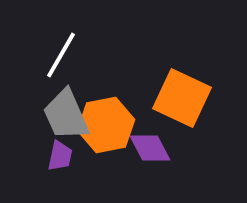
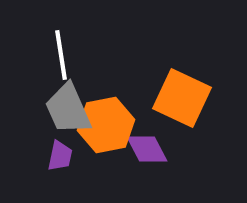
white line: rotated 39 degrees counterclockwise
gray trapezoid: moved 2 px right, 6 px up
purple diamond: moved 3 px left, 1 px down
